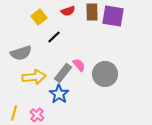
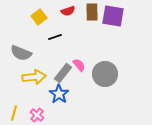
black line: moved 1 px right; rotated 24 degrees clockwise
gray semicircle: rotated 40 degrees clockwise
